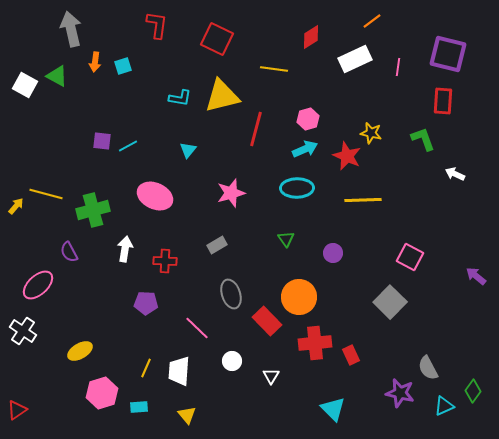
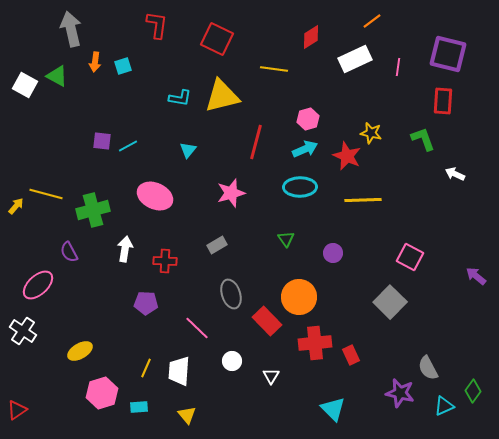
red line at (256, 129): moved 13 px down
cyan ellipse at (297, 188): moved 3 px right, 1 px up
